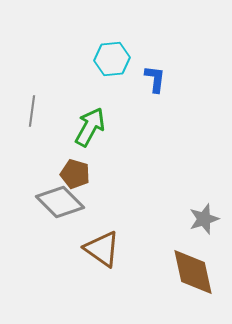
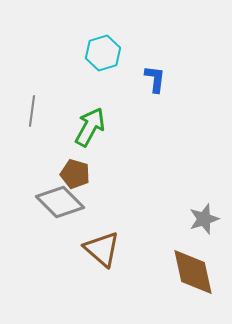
cyan hexagon: moved 9 px left, 6 px up; rotated 12 degrees counterclockwise
brown triangle: rotated 6 degrees clockwise
